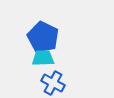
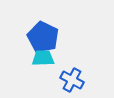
blue cross: moved 19 px right, 3 px up
